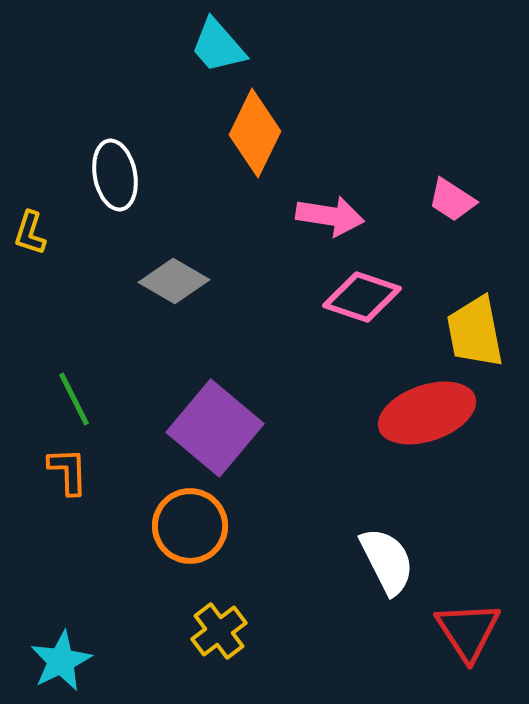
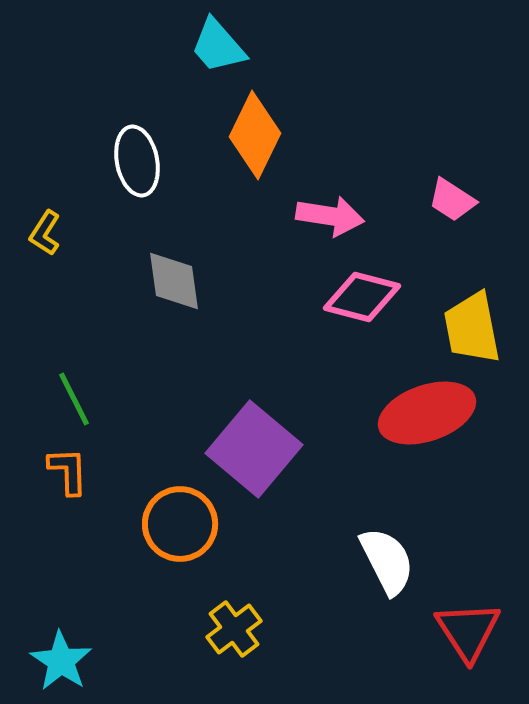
orange diamond: moved 2 px down
white ellipse: moved 22 px right, 14 px up
yellow L-shape: moved 15 px right; rotated 15 degrees clockwise
gray diamond: rotated 52 degrees clockwise
pink diamond: rotated 4 degrees counterclockwise
yellow trapezoid: moved 3 px left, 4 px up
purple square: moved 39 px right, 21 px down
orange circle: moved 10 px left, 2 px up
yellow cross: moved 15 px right, 2 px up
cyan star: rotated 12 degrees counterclockwise
